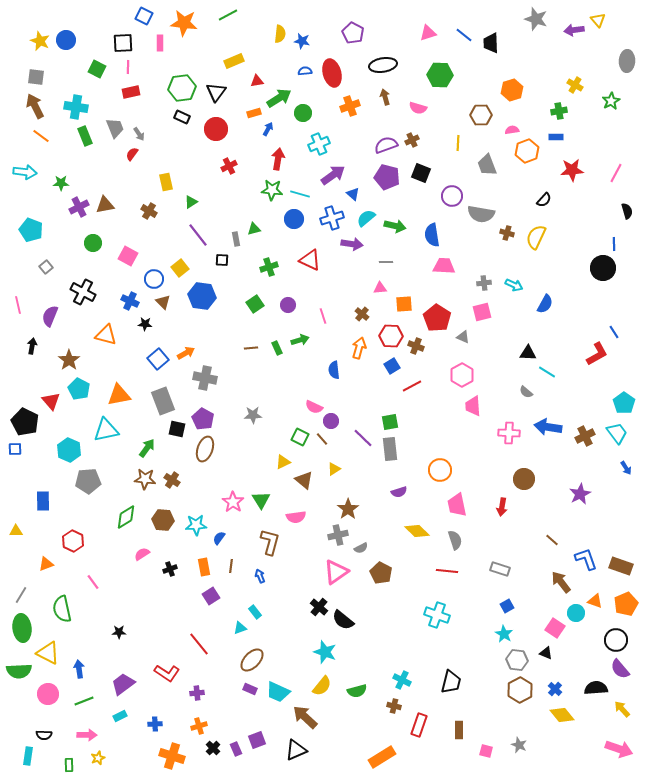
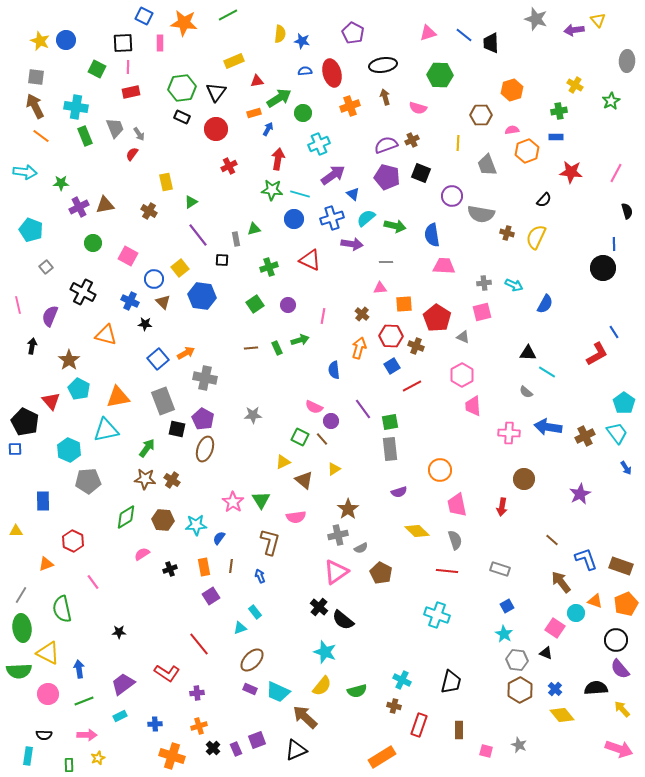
red star at (572, 170): moved 1 px left, 2 px down; rotated 10 degrees clockwise
pink line at (323, 316): rotated 28 degrees clockwise
orange triangle at (119, 395): moved 1 px left, 2 px down
purple line at (363, 438): moved 29 px up; rotated 10 degrees clockwise
